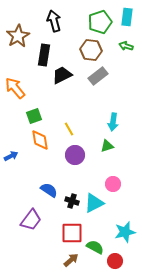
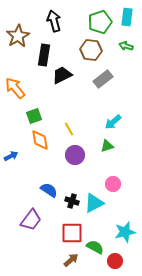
gray rectangle: moved 5 px right, 3 px down
cyan arrow: rotated 42 degrees clockwise
